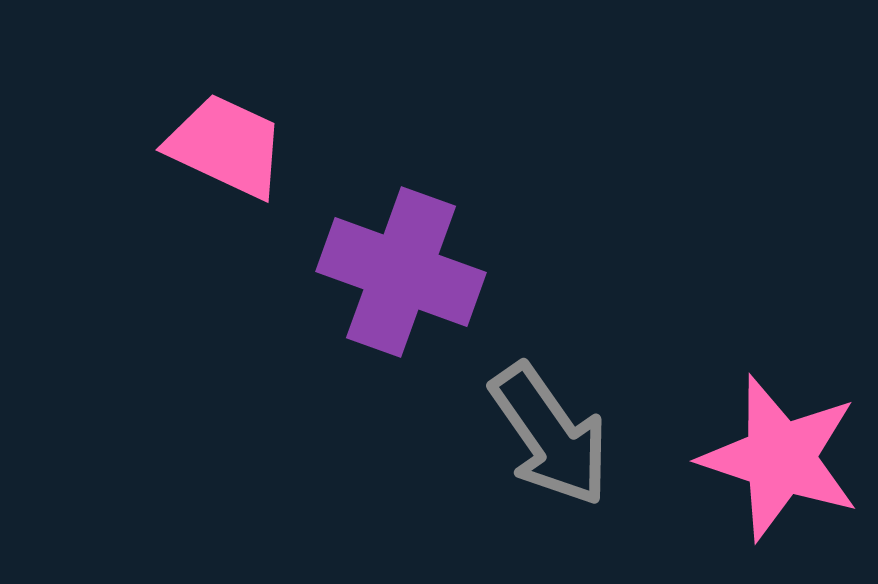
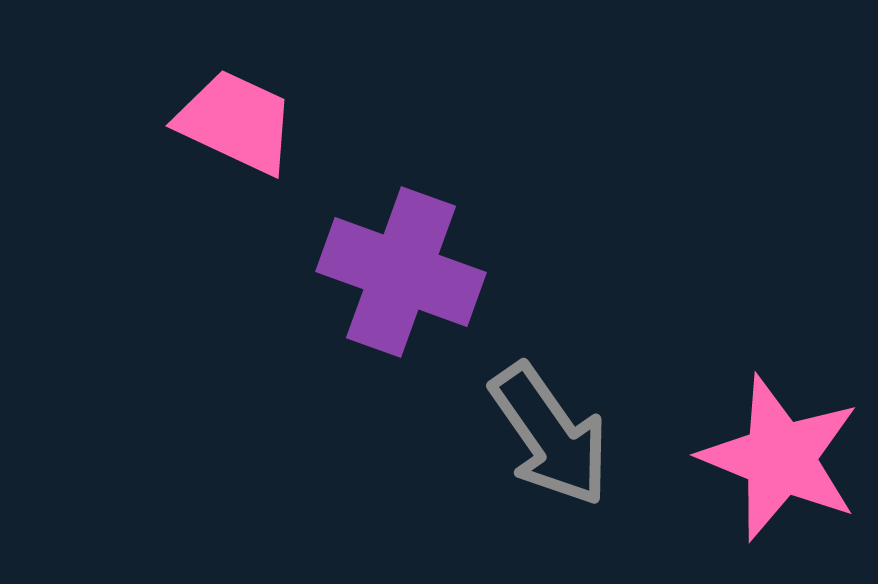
pink trapezoid: moved 10 px right, 24 px up
pink star: rotated 4 degrees clockwise
